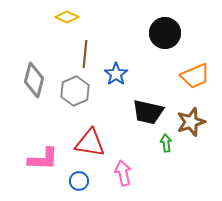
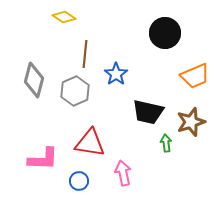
yellow diamond: moved 3 px left; rotated 10 degrees clockwise
